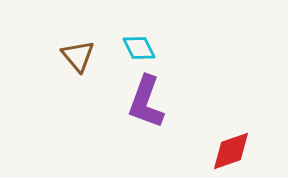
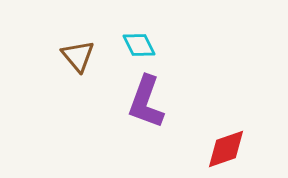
cyan diamond: moved 3 px up
red diamond: moved 5 px left, 2 px up
